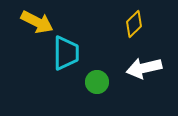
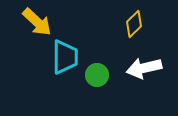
yellow arrow: rotated 16 degrees clockwise
cyan trapezoid: moved 1 px left, 4 px down
green circle: moved 7 px up
